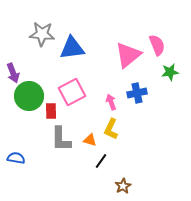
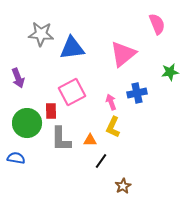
gray star: moved 1 px left
pink semicircle: moved 21 px up
pink triangle: moved 5 px left, 1 px up
purple arrow: moved 5 px right, 5 px down
green circle: moved 2 px left, 27 px down
yellow L-shape: moved 2 px right, 2 px up
orange triangle: rotated 16 degrees counterclockwise
